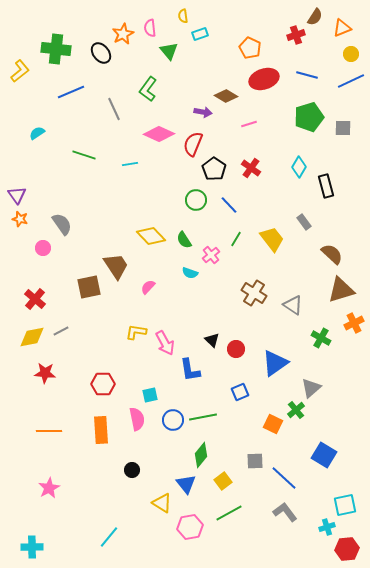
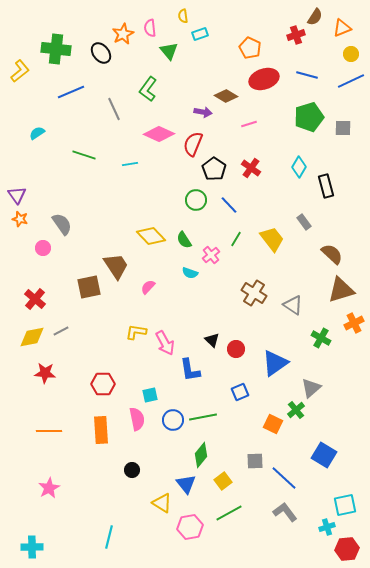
cyan line at (109, 537): rotated 25 degrees counterclockwise
